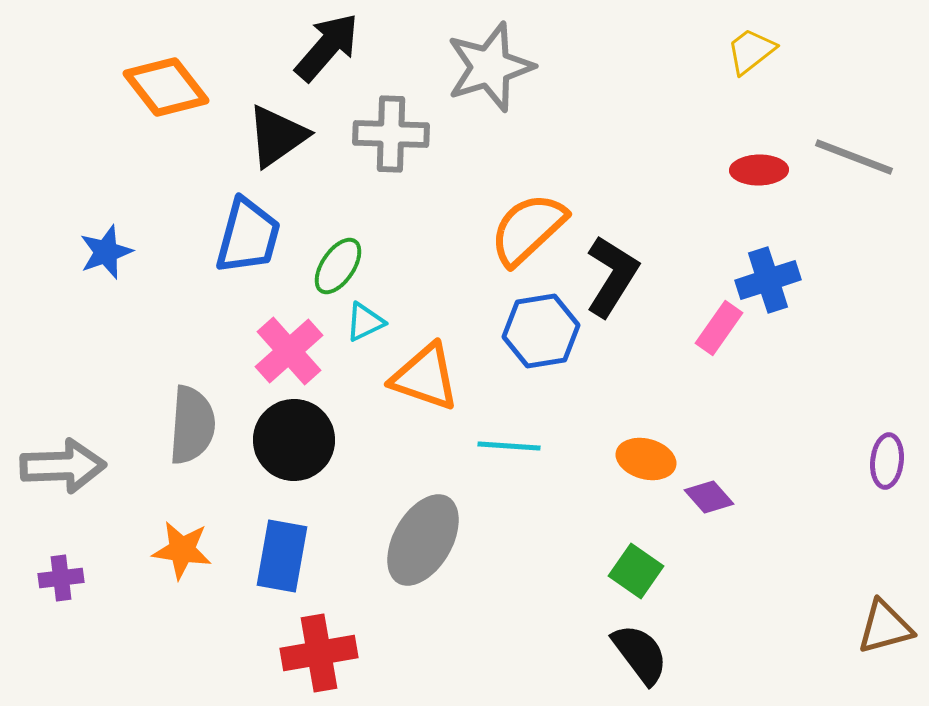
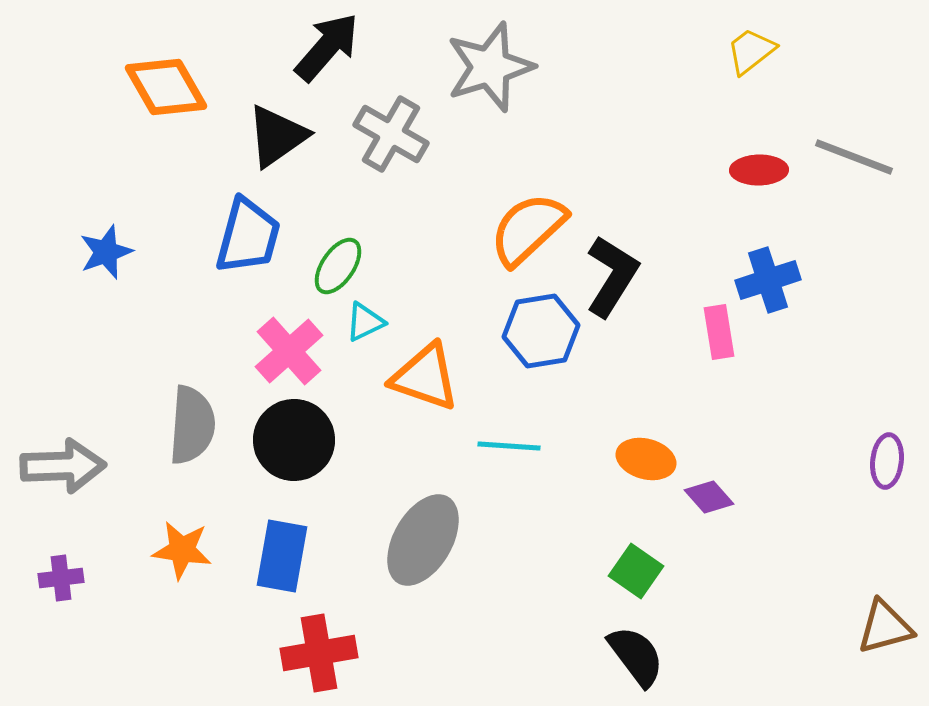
orange diamond: rotated 8 degrees clockwise
gray cross: rotated 28 degrees clockwise
pink rectangle: moved 4 px down; rotated 44 degrees counterclockwise
black semicircle: moved 4 px left, 2 px down
